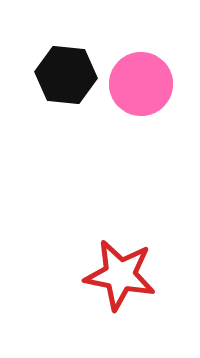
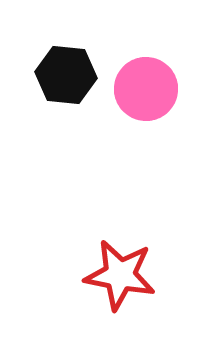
pink circle: moved 5 px right, 5 px down
